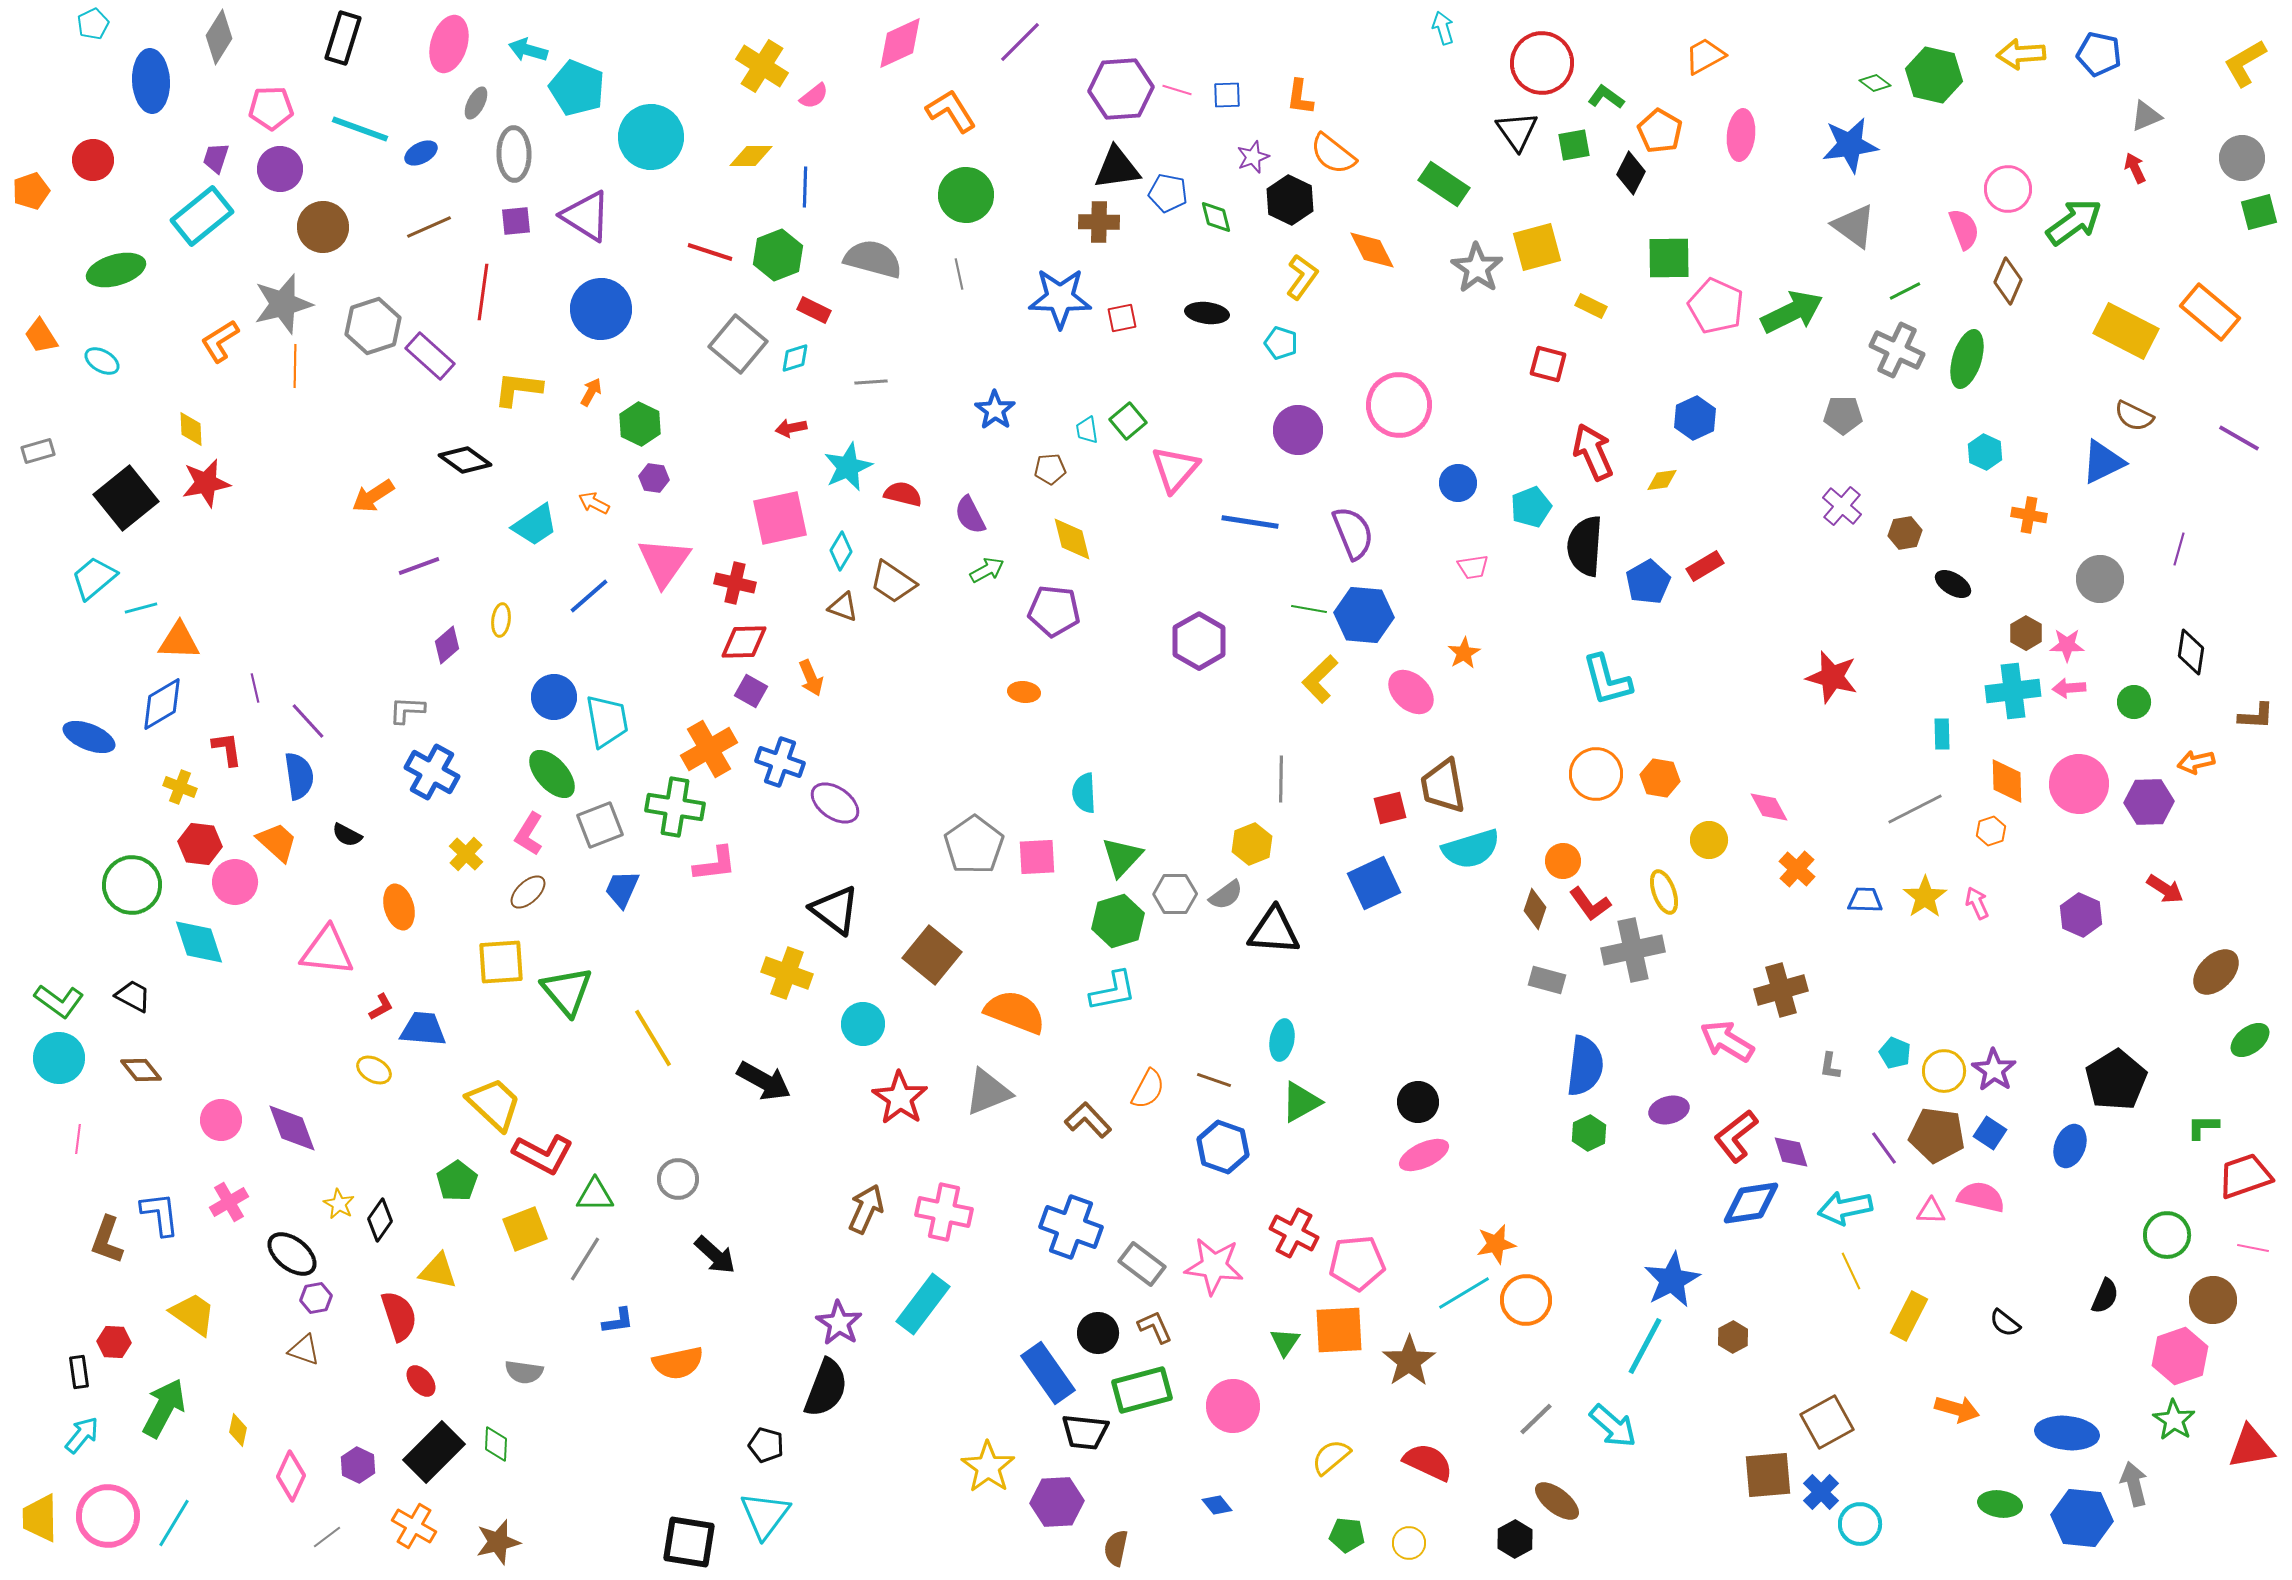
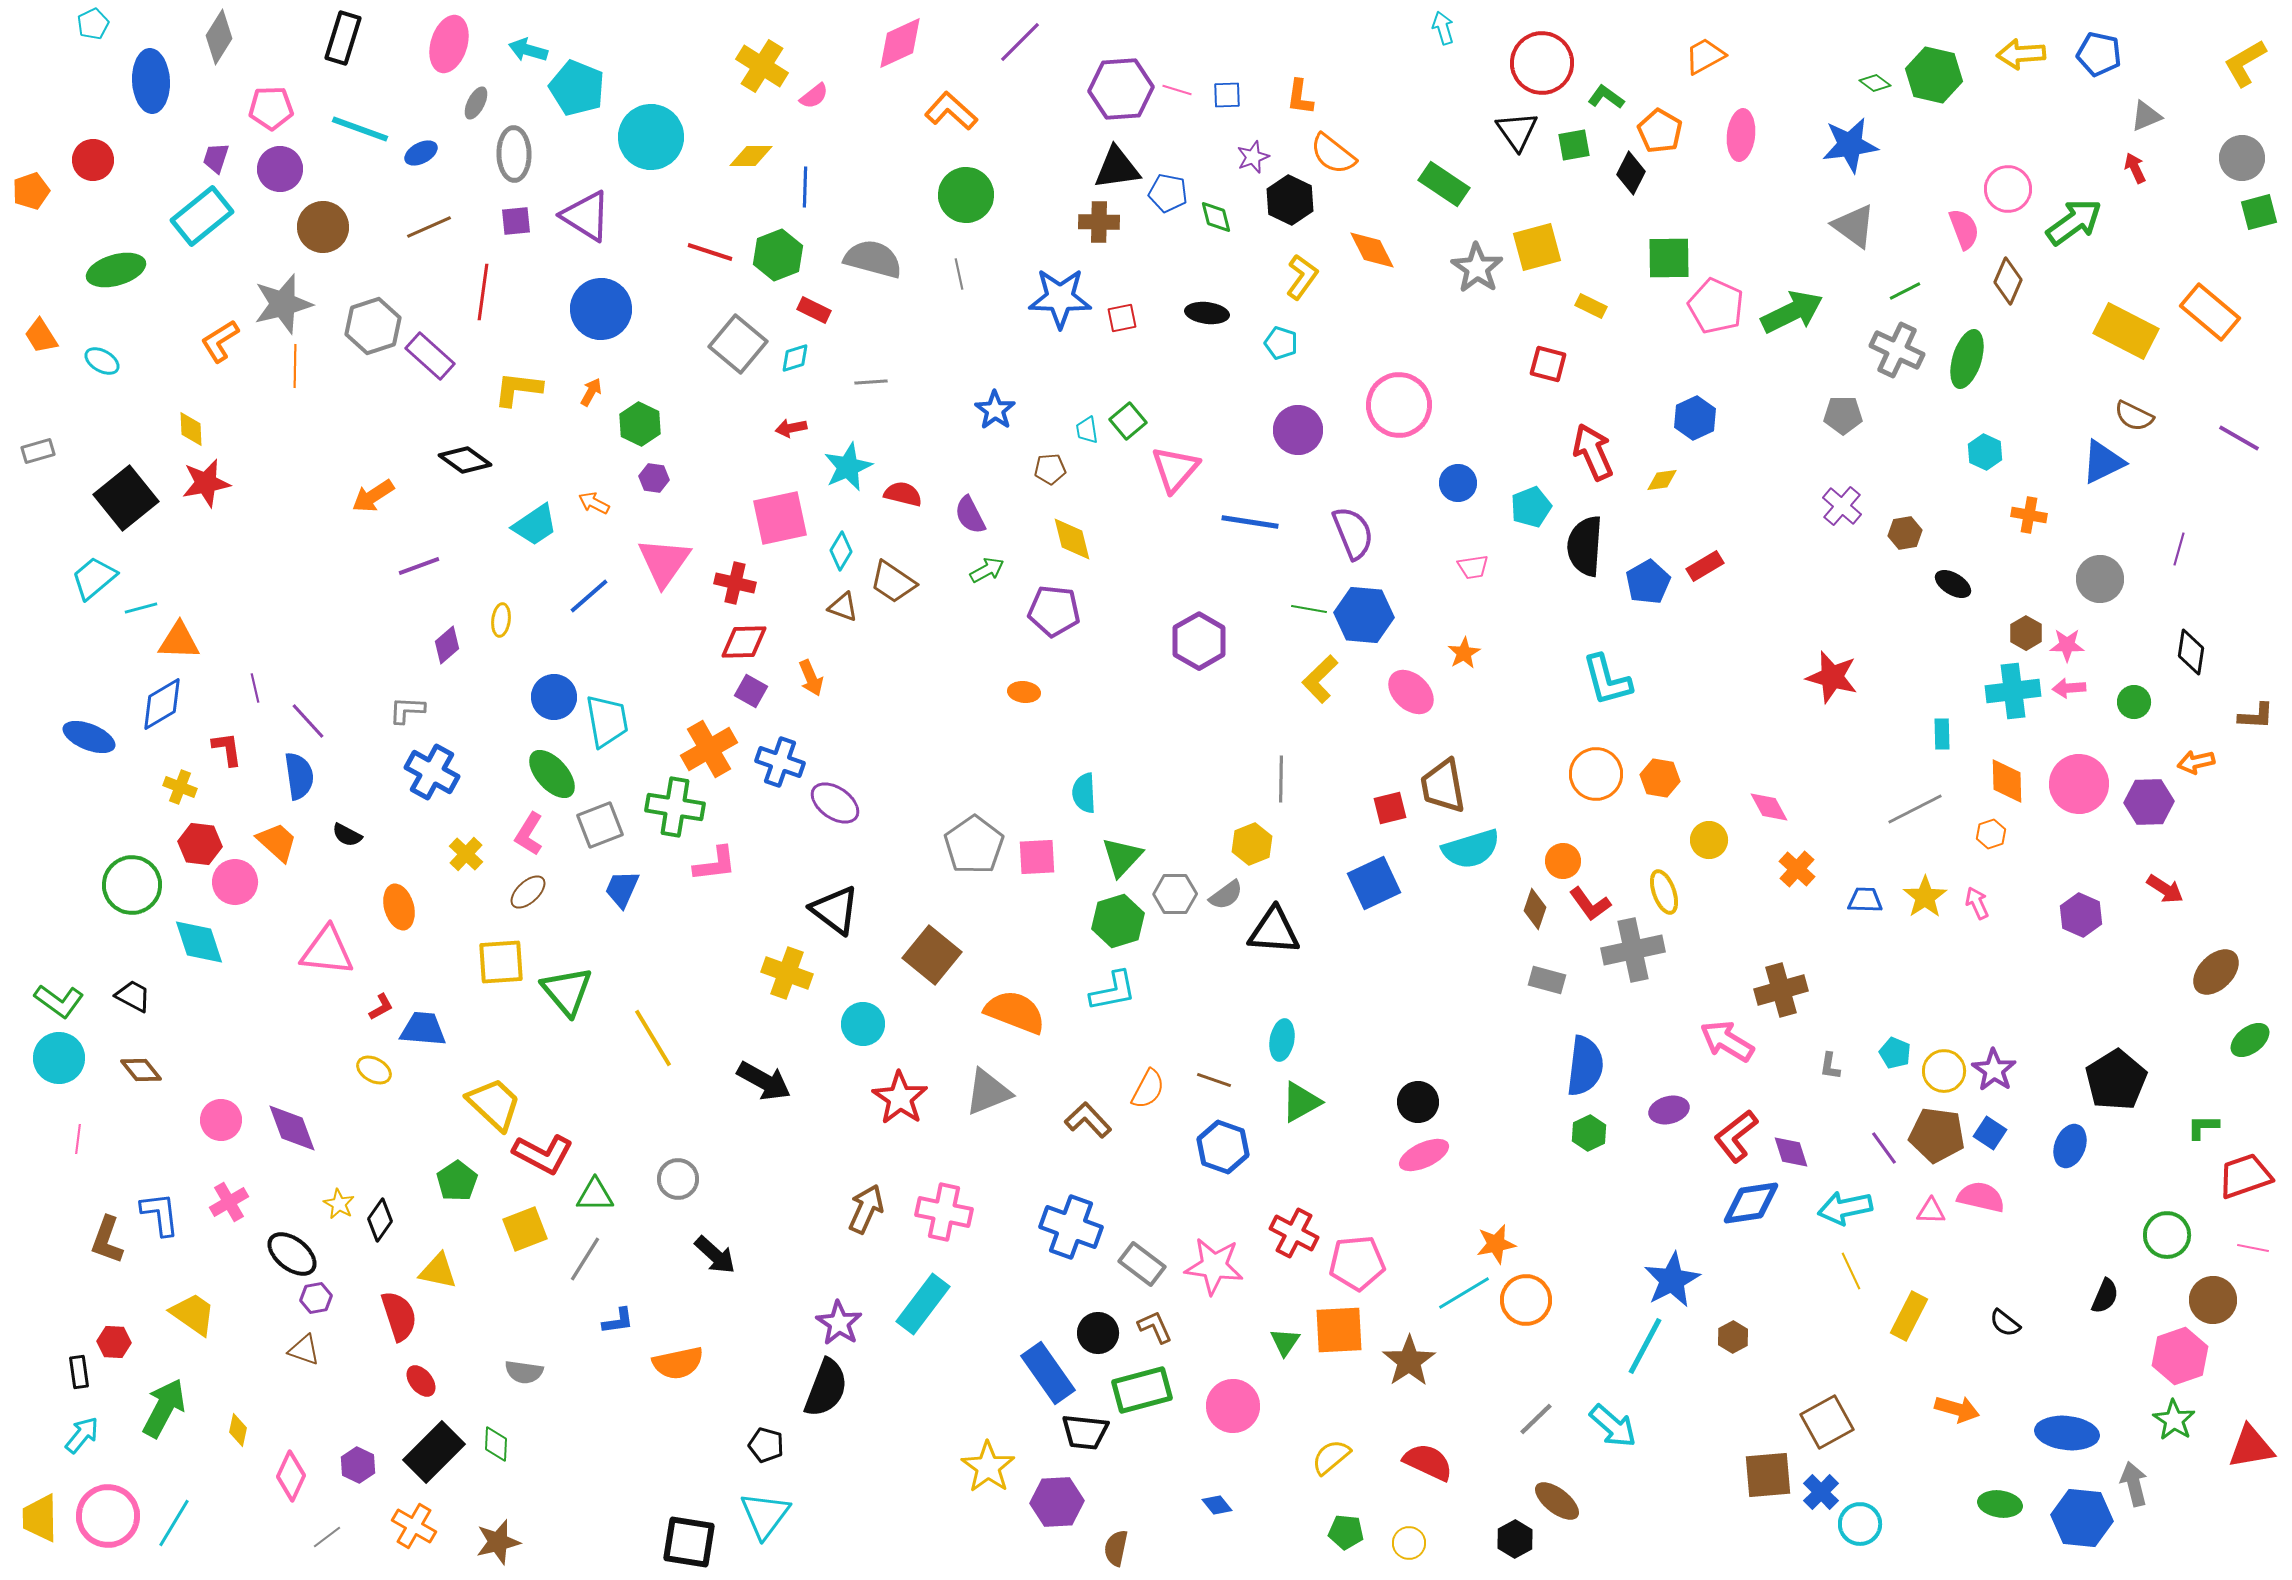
orange L-shape at (951, 111): rotated 16 degrees counterclockwise
orange hexagon at (1991, 831): moved 3 px down
green pentagon at (1347, 1535): moved 1 px left, 3 px up
